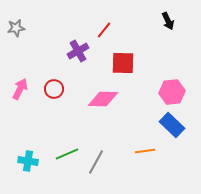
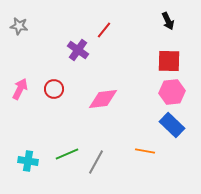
gray star: moved 3 px right, 2 px up; rotated 18 degrees clockwise
purple cross: moved 1 px up; rotated 25 degrees counterclockwise
red square: moved 46 px right, 2 px up
pink diamond: rotated 8 degrees counterclockwise
orange line: rotated 18 degrees clockwise
